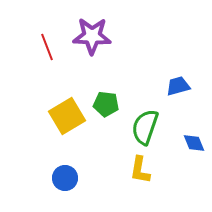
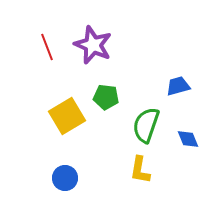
purple star: moved 1 px right, 9 px down; rotated 21 degrees clockwise
green pentagon: moved 7 px up
green semicircle: moved 1 px right, 2 px up
blue diamond: moved 6 px left, 4 px up
